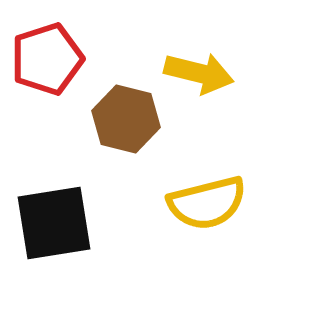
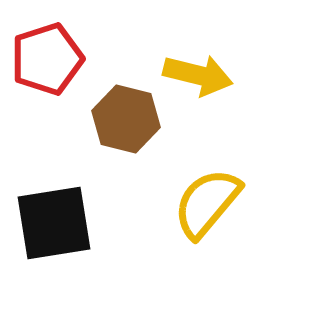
yellow arrow: moved 1 px left, 2 px down
yellow semicircle: rotated 144 degrees clockwise
